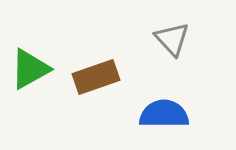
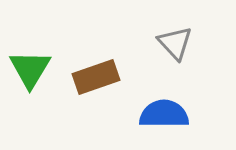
gray triangle: moved 3 px right, 4 px down
green triangle: rotated 30 degrees counterclockwise
